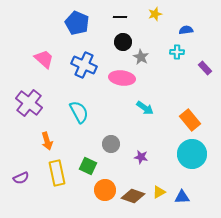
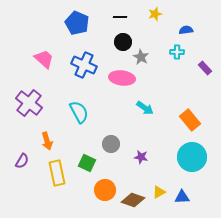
cyan circle: moved 3 px down
green square: moved 1 px left, 3 px up
purple semicircle: moved 1 px right, 17 px up; rotated 35 degrees counterclockwise
brown diamond: moved 4 px down
